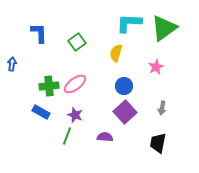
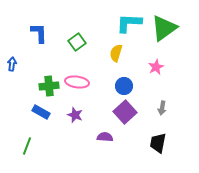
pink ellipse: moved 2 px right, 2 px up; rotated 45 degrees clockwise
green line: moved 40 px left, 10 px down
